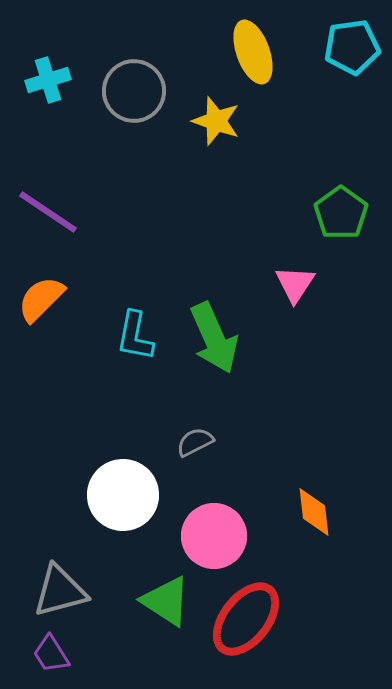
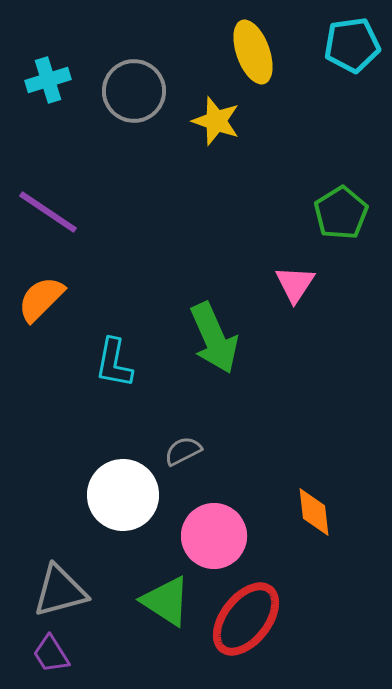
cyan pentagon: moved 2 px up
green pentagon: rotated 4 degrees clockwise
cyan L-shape: moved 21 px left, 27 px down
gray semicircle: moved 12 px left, 9 px down
